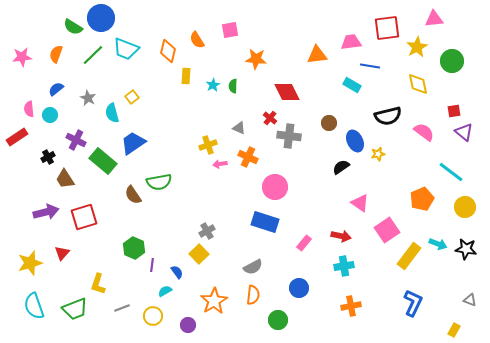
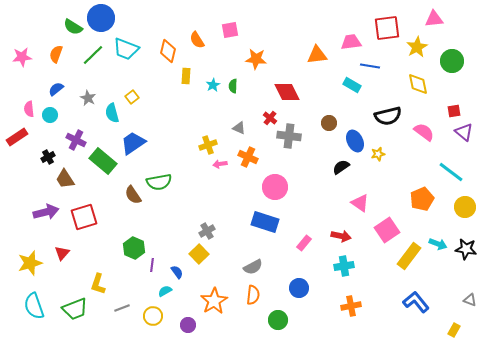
blue L-shape at (413, 303): moved 3 px right, 1 px up; rotated 64 degrees counterclockwise
